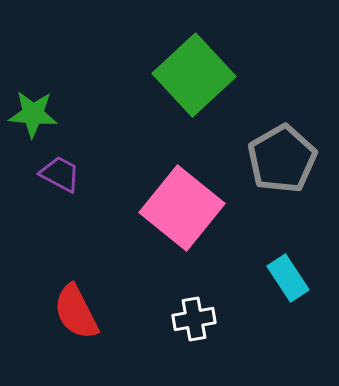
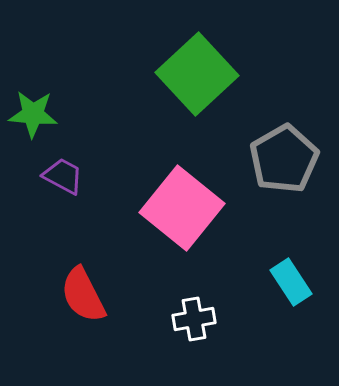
green square: moved 3 px right, 1 px up
gray pentagon: moved 2 px right
purple trapezoid: moved 3 px right, 2 px down
cyan rectangle: moved 3 px right, 4 px down
red semicircle: moved 7 px right, 17 px up
